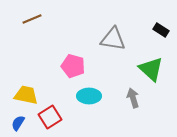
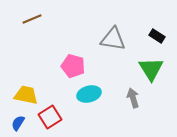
black rectangle: moved 4 px left, 6 px down
green triangle: rotated 16 degrees clockwise
cyan ellipse: moved 2 px up; rotated 15 degrees counterclockwise
